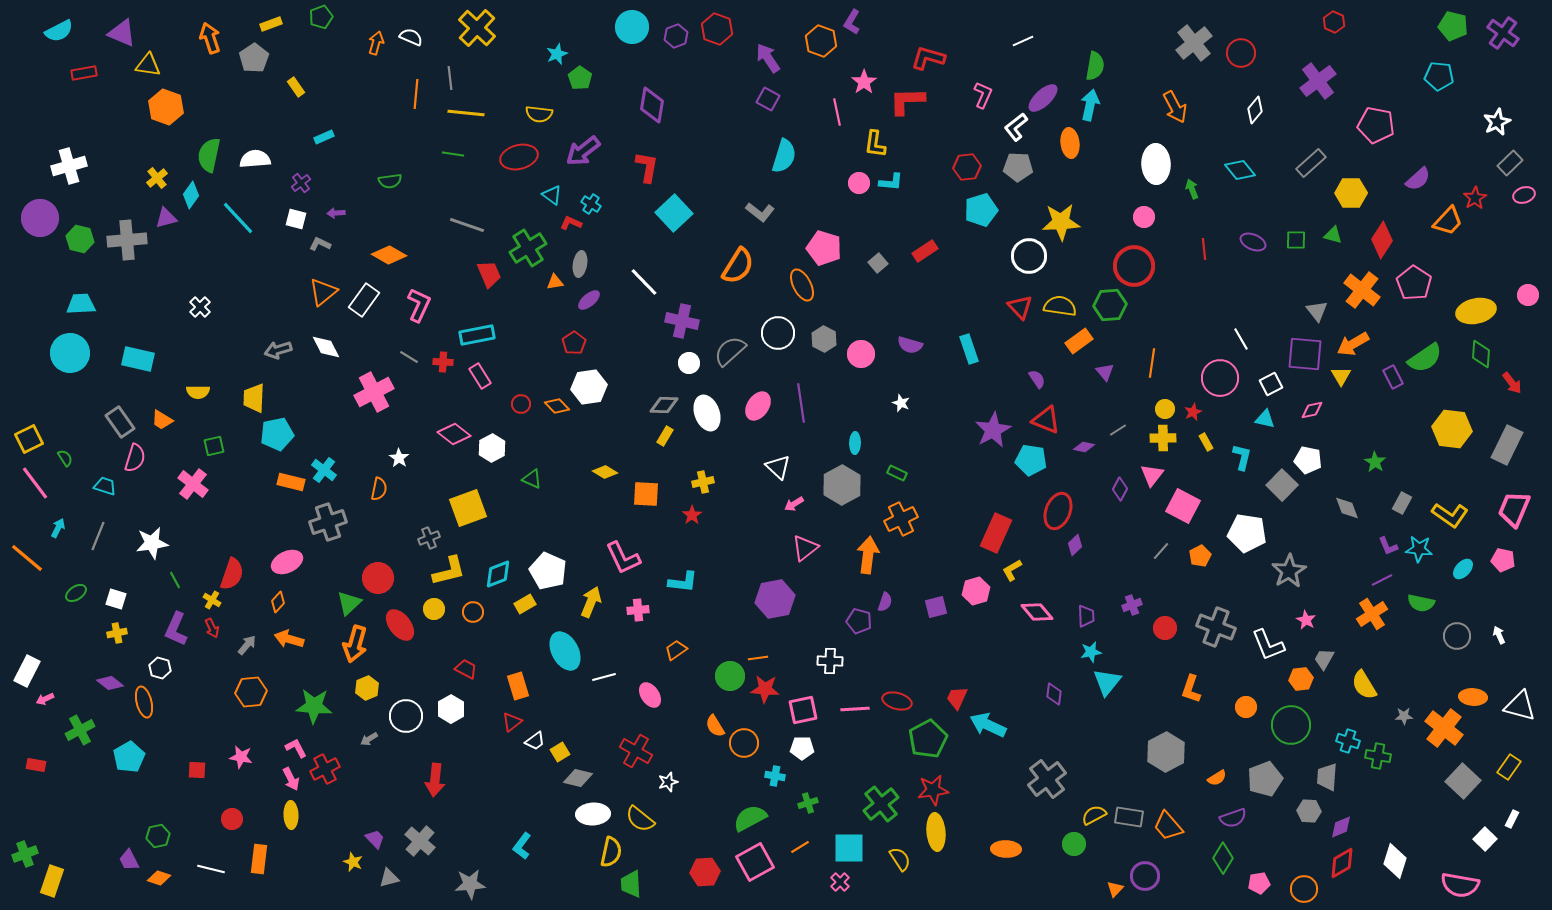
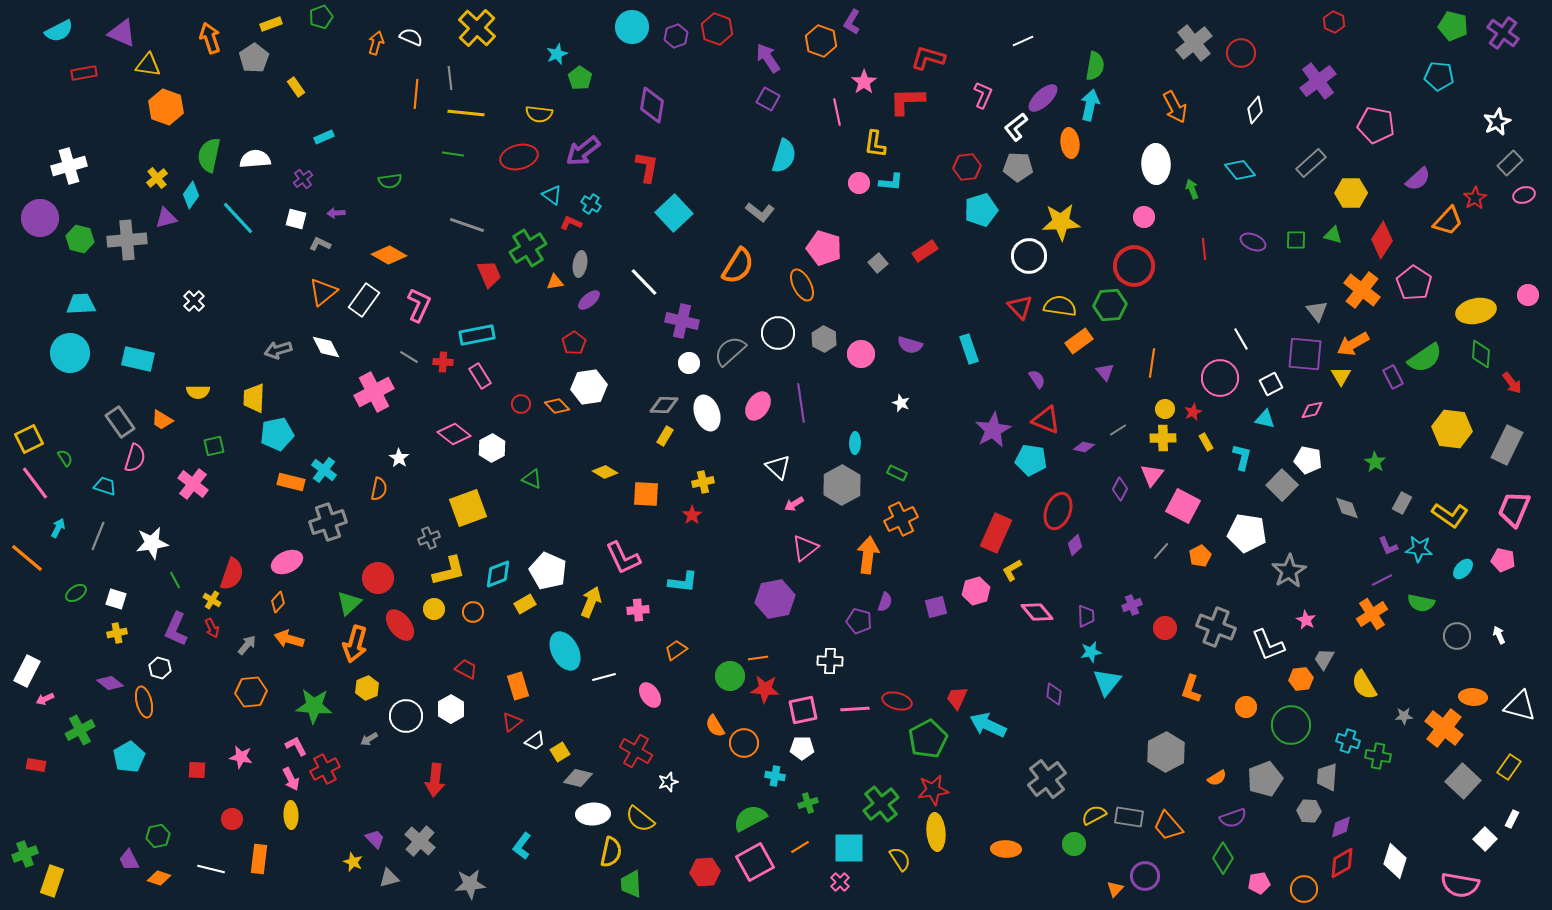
purple cross at (301, 183): moved 2 px right, 4 px up
white cross at (200, 307): moved 6 px left, 6 px up
pink L-shape at (296, 748): moved 2 px up
